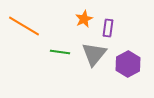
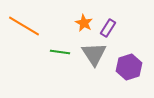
orange star: moved 4 px down; rotated 18 degrees counterclockwise
purple rectangle: rotated 24 degrees clockwise
gray triangle: rotated 12 degrees counterclockwise
purple hexagon: moved 1 px right, 3 px down; rotated 10 degrees clockwise
